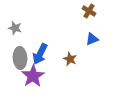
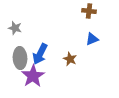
brown cross: rotated 24 degrees counterclockwise
